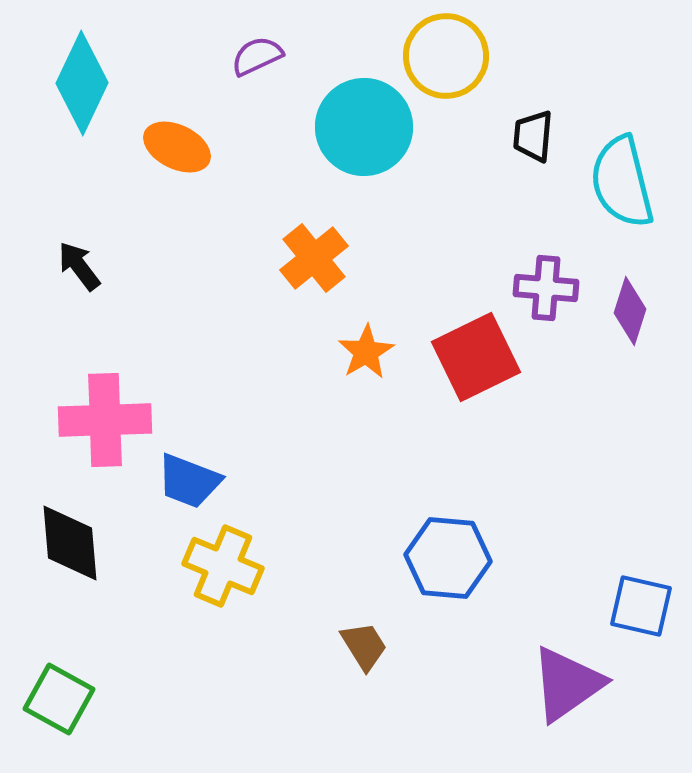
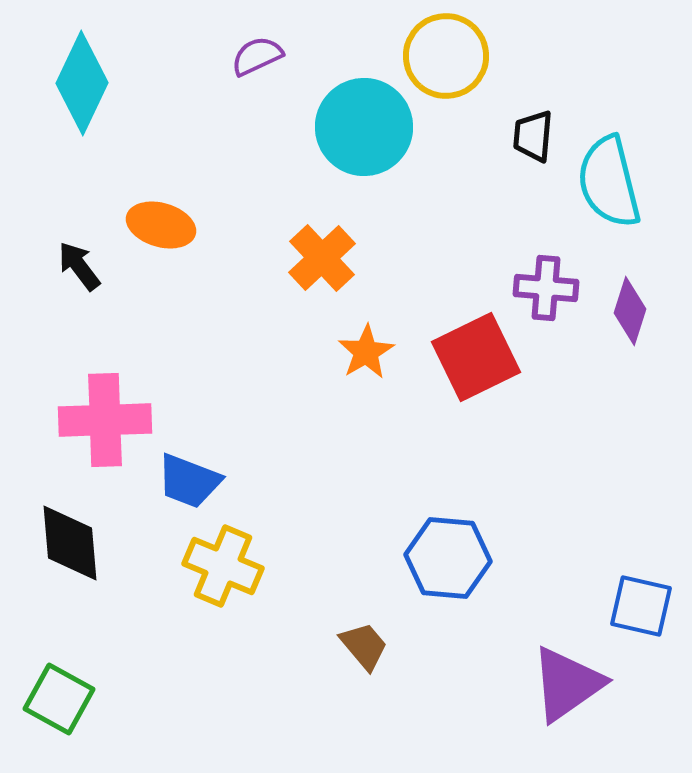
orange ellipse: moved 16 px left, 78 px down; rotated 10 degrees counterclockwise
cyan semicircle: moved 13 px left
orange cross: moved 8 px right; rotated 4 degrees counterclockwise
brown trapezoid: rotated 8 degrees counterclockwise
